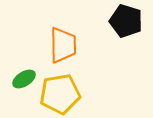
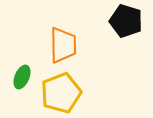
green ellipse: moved 2 px left, 2 px up; rotated 35 degrees counterclockwise
yellow pentagon: moved 1 px right, 1 px up; rotated 12 degrees counterclockwise
